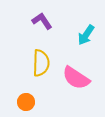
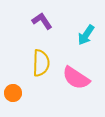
orange circle: moved 13 px left, 9 px up
